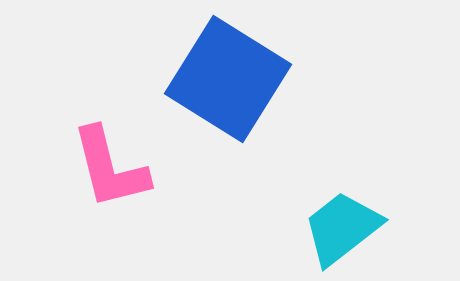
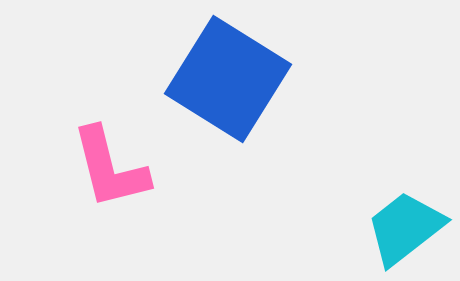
cyan trapezoid: moved 63 px right
